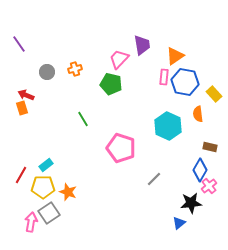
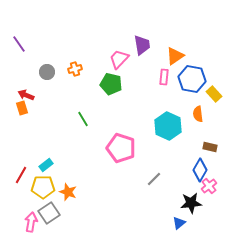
blue hexagon: moved 7 px right, 3 px up
